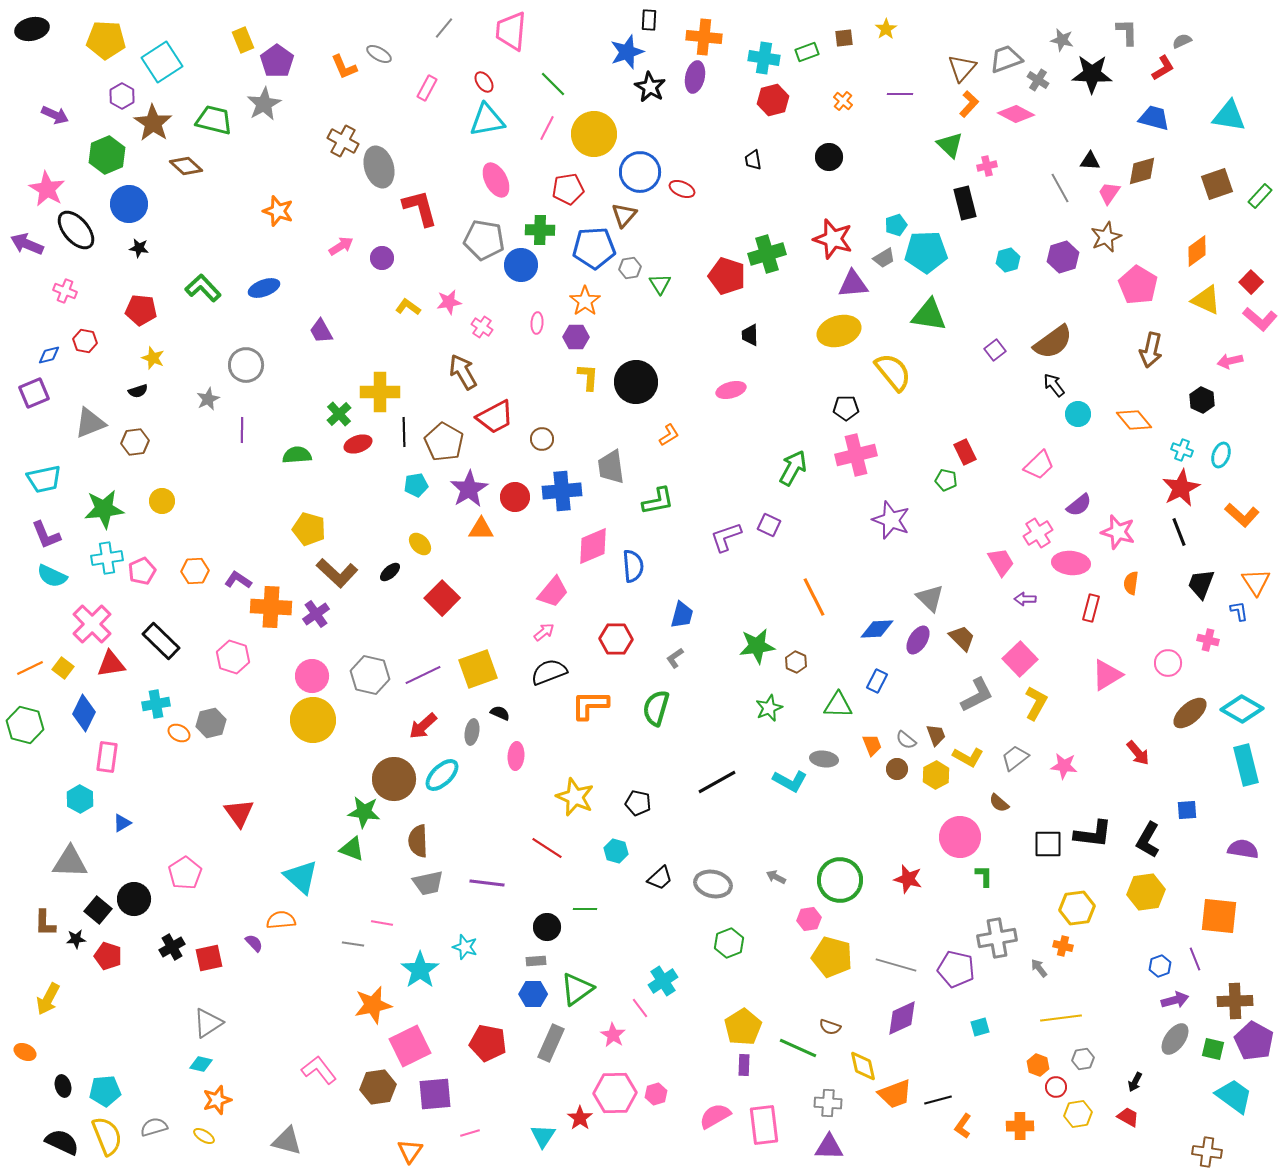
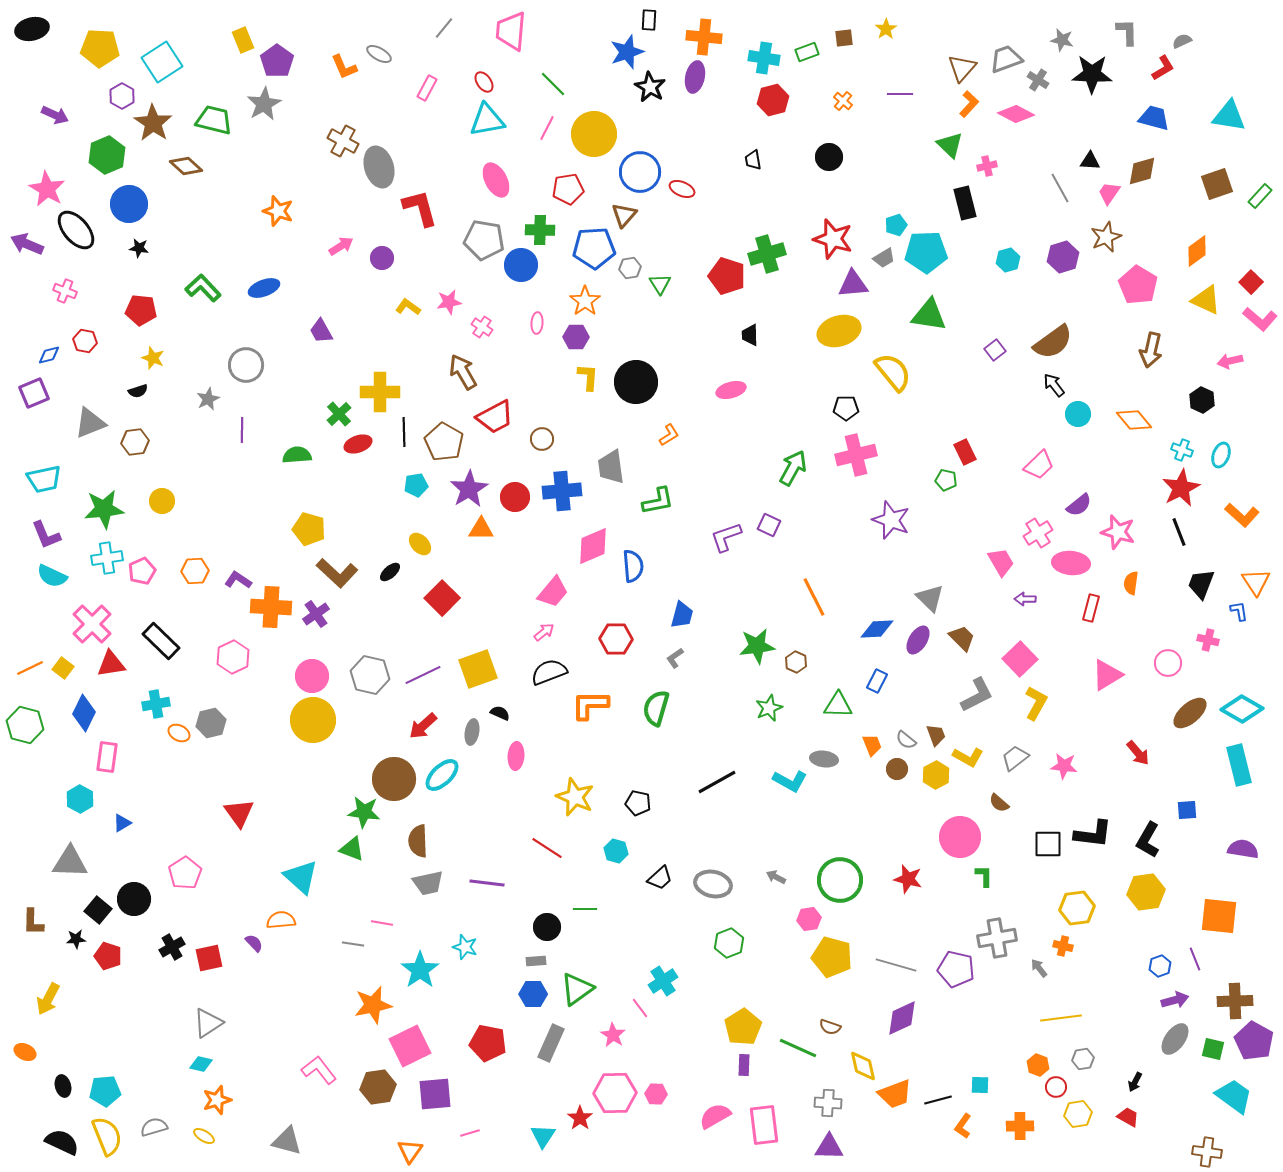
yellow pentagon at (106, 40): moved 6 px left, 8 px down
pink hexagon at (233, 657): rotated 16 degrees clockwise
cyan rectangle at (1246, 765): moved 7 px left
brown L-shape at (45, 923): moved 12 px left, 1 px up
cyan square at (980, 1027): moved 58 px down; rotated 18 degrees clockwise
pink hexagon at (656, 1094): rotated 20 degrees clockwise
